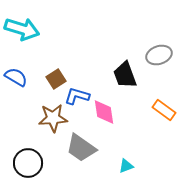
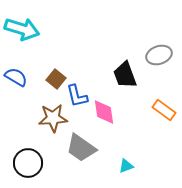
brown square: rotated 18 degrees counterclockwise
blue L-shape: rotated 120 degrees counterclockwise
